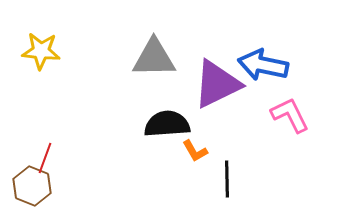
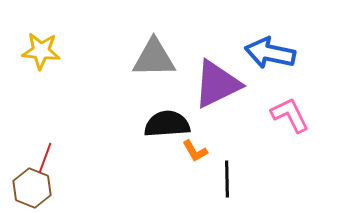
blue arrow: moved 7 px right, 12 px up
brown hexagon: moved 2 px down
